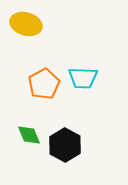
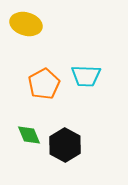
cyan trapezoid: moved 3 px right, 2 px up
